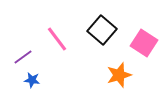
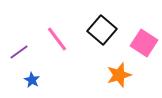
purple line: moved 4 px left, 5 px up
blue star: rotated 21 degrees clockwise
